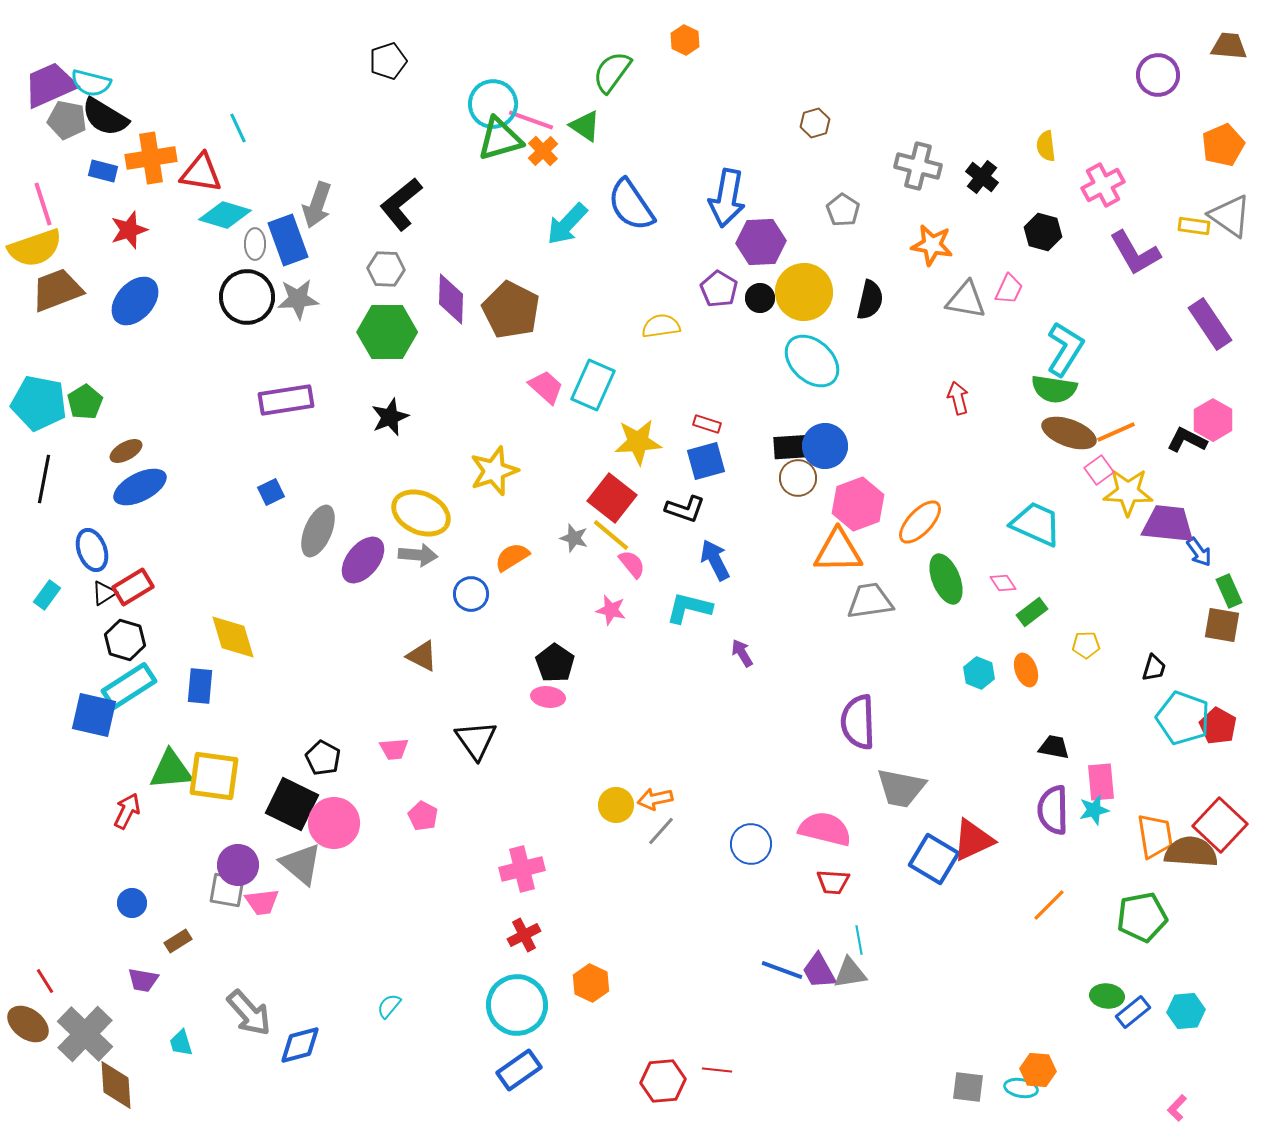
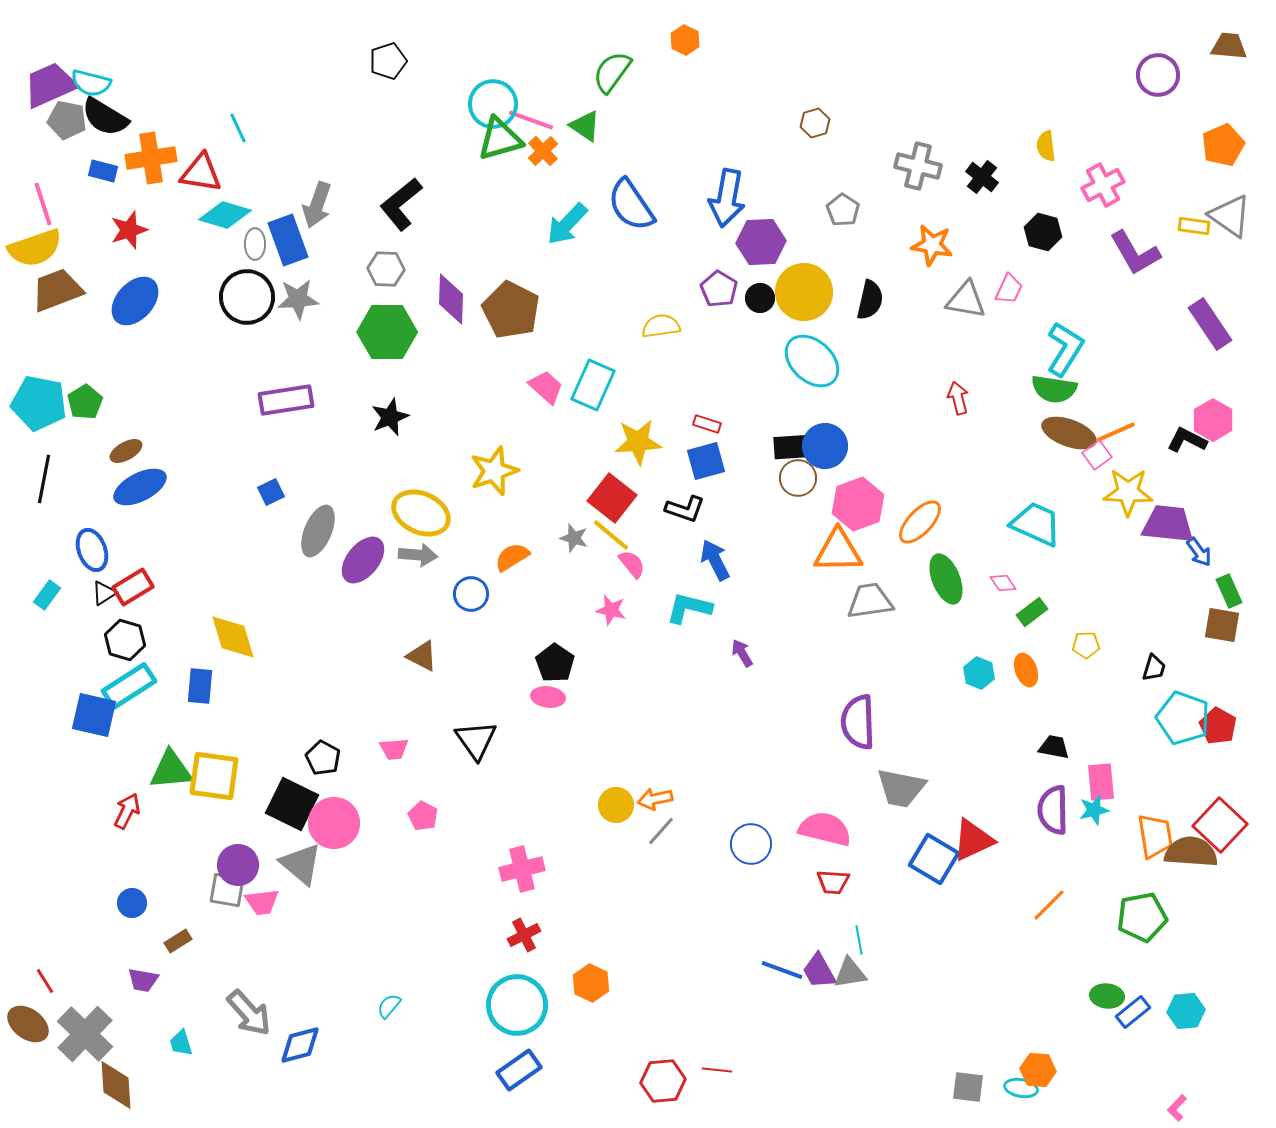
pink square at (1099, 470): moved 2 px left, 15 px up
